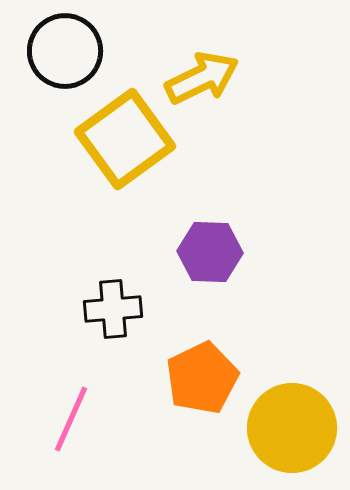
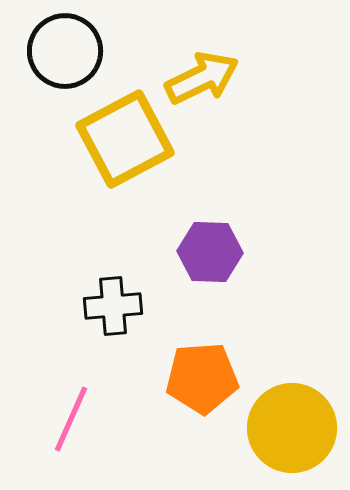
yellow square: rotated 8 degrees clockwise
black cross: moved 3 px up
orange pentagon: rotated 22 degrees clockwise
